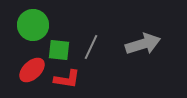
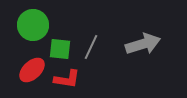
green square: moved 1 px right, 1 px up
